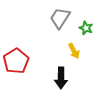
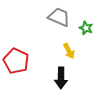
gray trapezoid: moved 1 px left, 1 px up; rotated 80 degrees clockwise
yellow arrow: moved 5 px left
red pentagon: rotated 15 degrees counterclockwise
